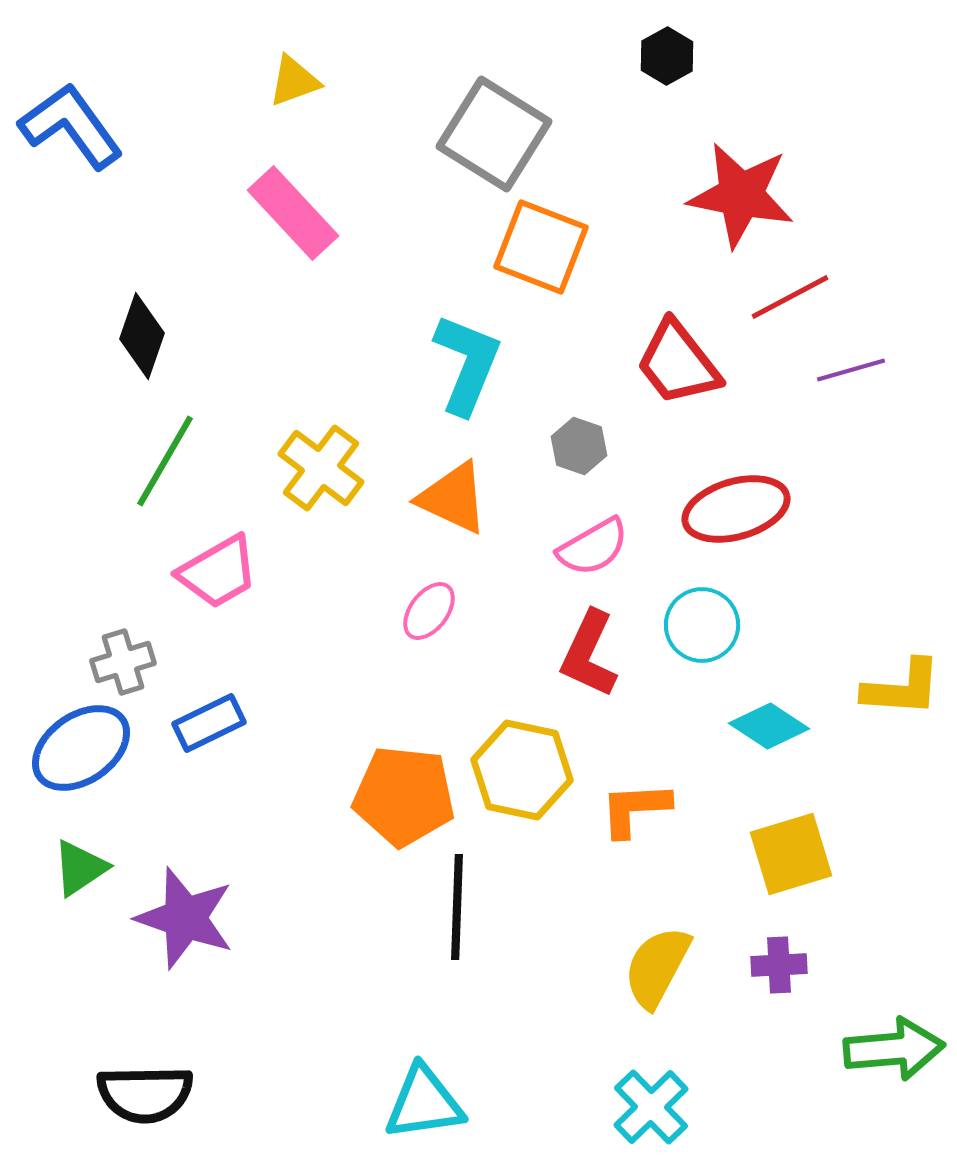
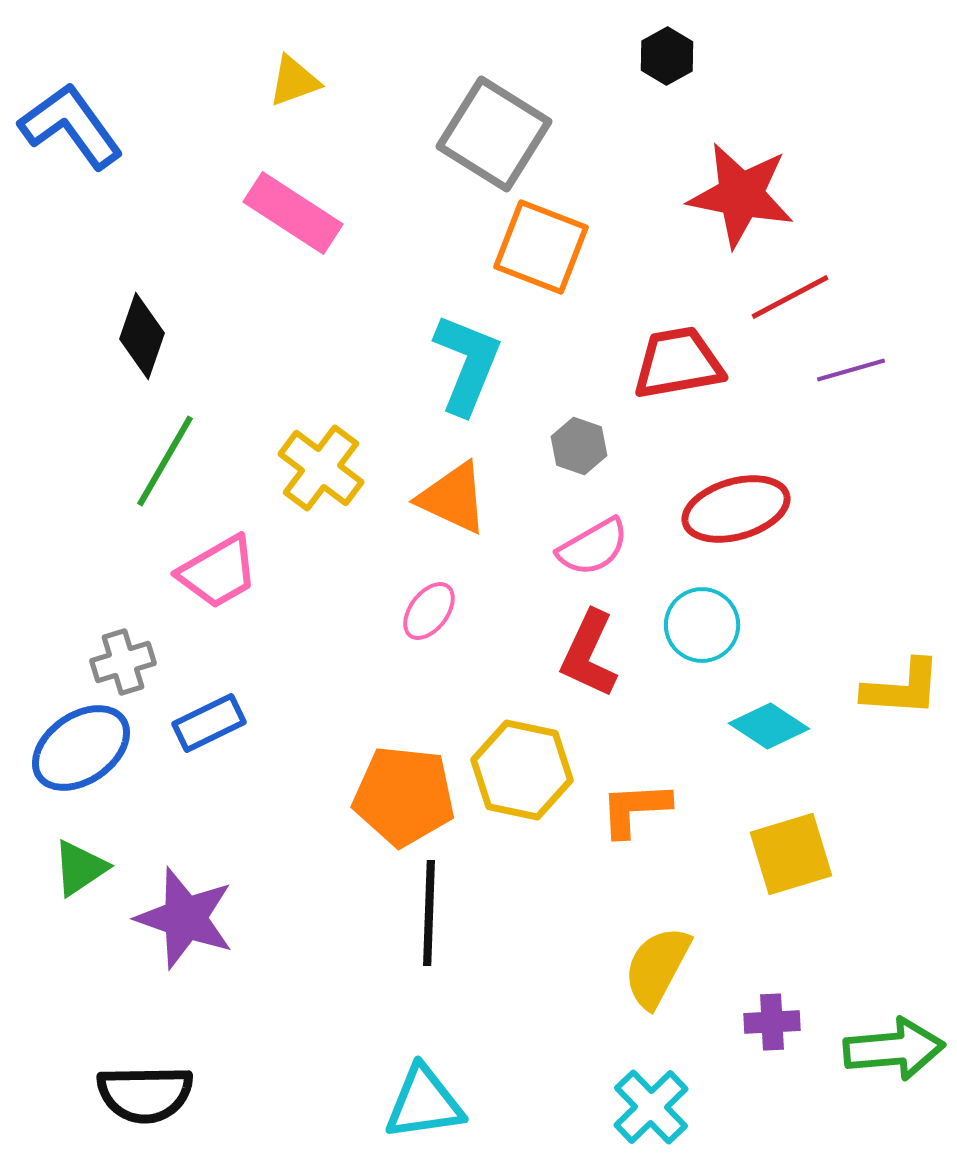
pink rectangle: rotated 14 degrees counterclockwise
red trapezoid: rotated 118 degrees clockwise
black line: moved 28 px left, 6 px down
purple cross: moved 7 px left, 57 px down
